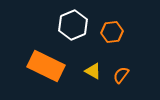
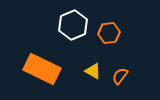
orange hexagon: moved 3 px left, 1 px down
orange rectangle: moved 4 px left, 3 px down
orange semicircle: moved 1 px left, 1 px down
